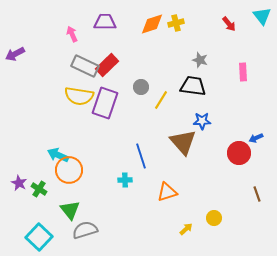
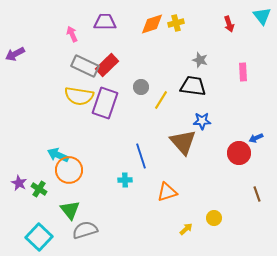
red arrow: rotated 21 degrees clockwise
